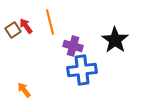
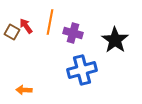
orange line: rotated 25 degrees clockwise
brown square: moved 1 px left, 2 px down; rotated 28 degrees counterclockwise
purple cross: moved 13 px up
blue cross: rotated 8 degrees counterclockwise
orange arrow: rotated 49 degrees counterclockwise
